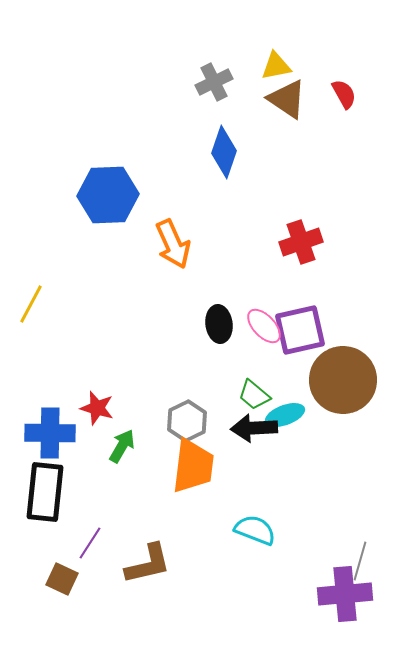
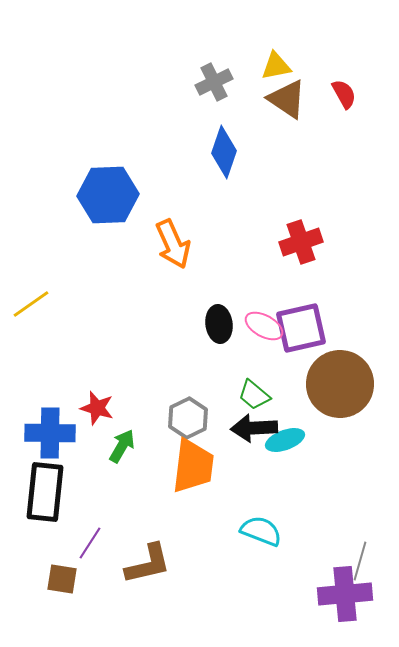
yellow line: rotated 27 degrees clockwise
pink ellipse: rotated 18 degrees counterclockwise
purple square: moved 1 px right, 2 px up
brown circle: moved 3 px left, 4 px down
cyan ellipse: moved 25 px down
gray hexagon: moved 1 px right, 3 px up
cyan semicircle: moved 6 px right, 1 px down
brown square: rotated 16 degrees counterclockwise
